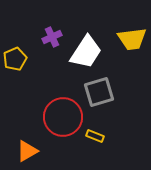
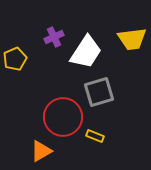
purple cross: moved 2 px right
orange triangle: moved 14 px right
